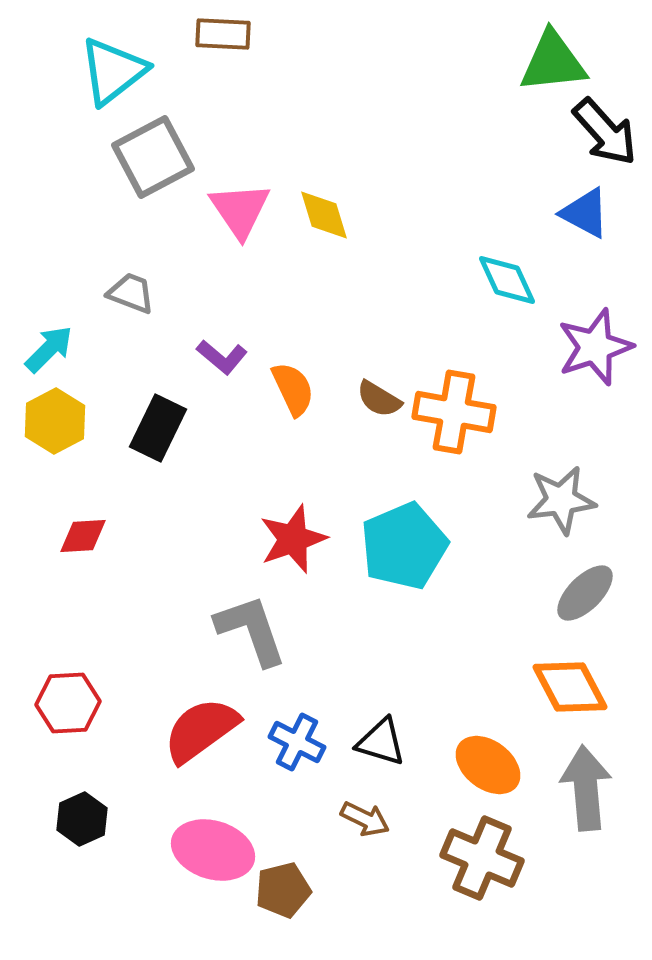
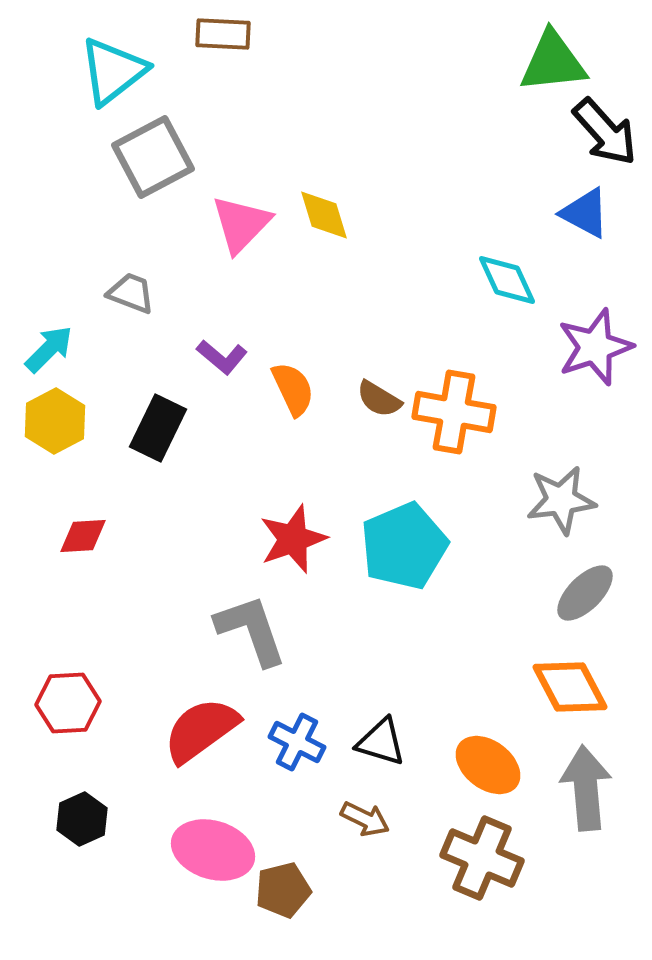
pink triangle: moved 1 px right, 14 px down; rotated 18 degrees clockwise
